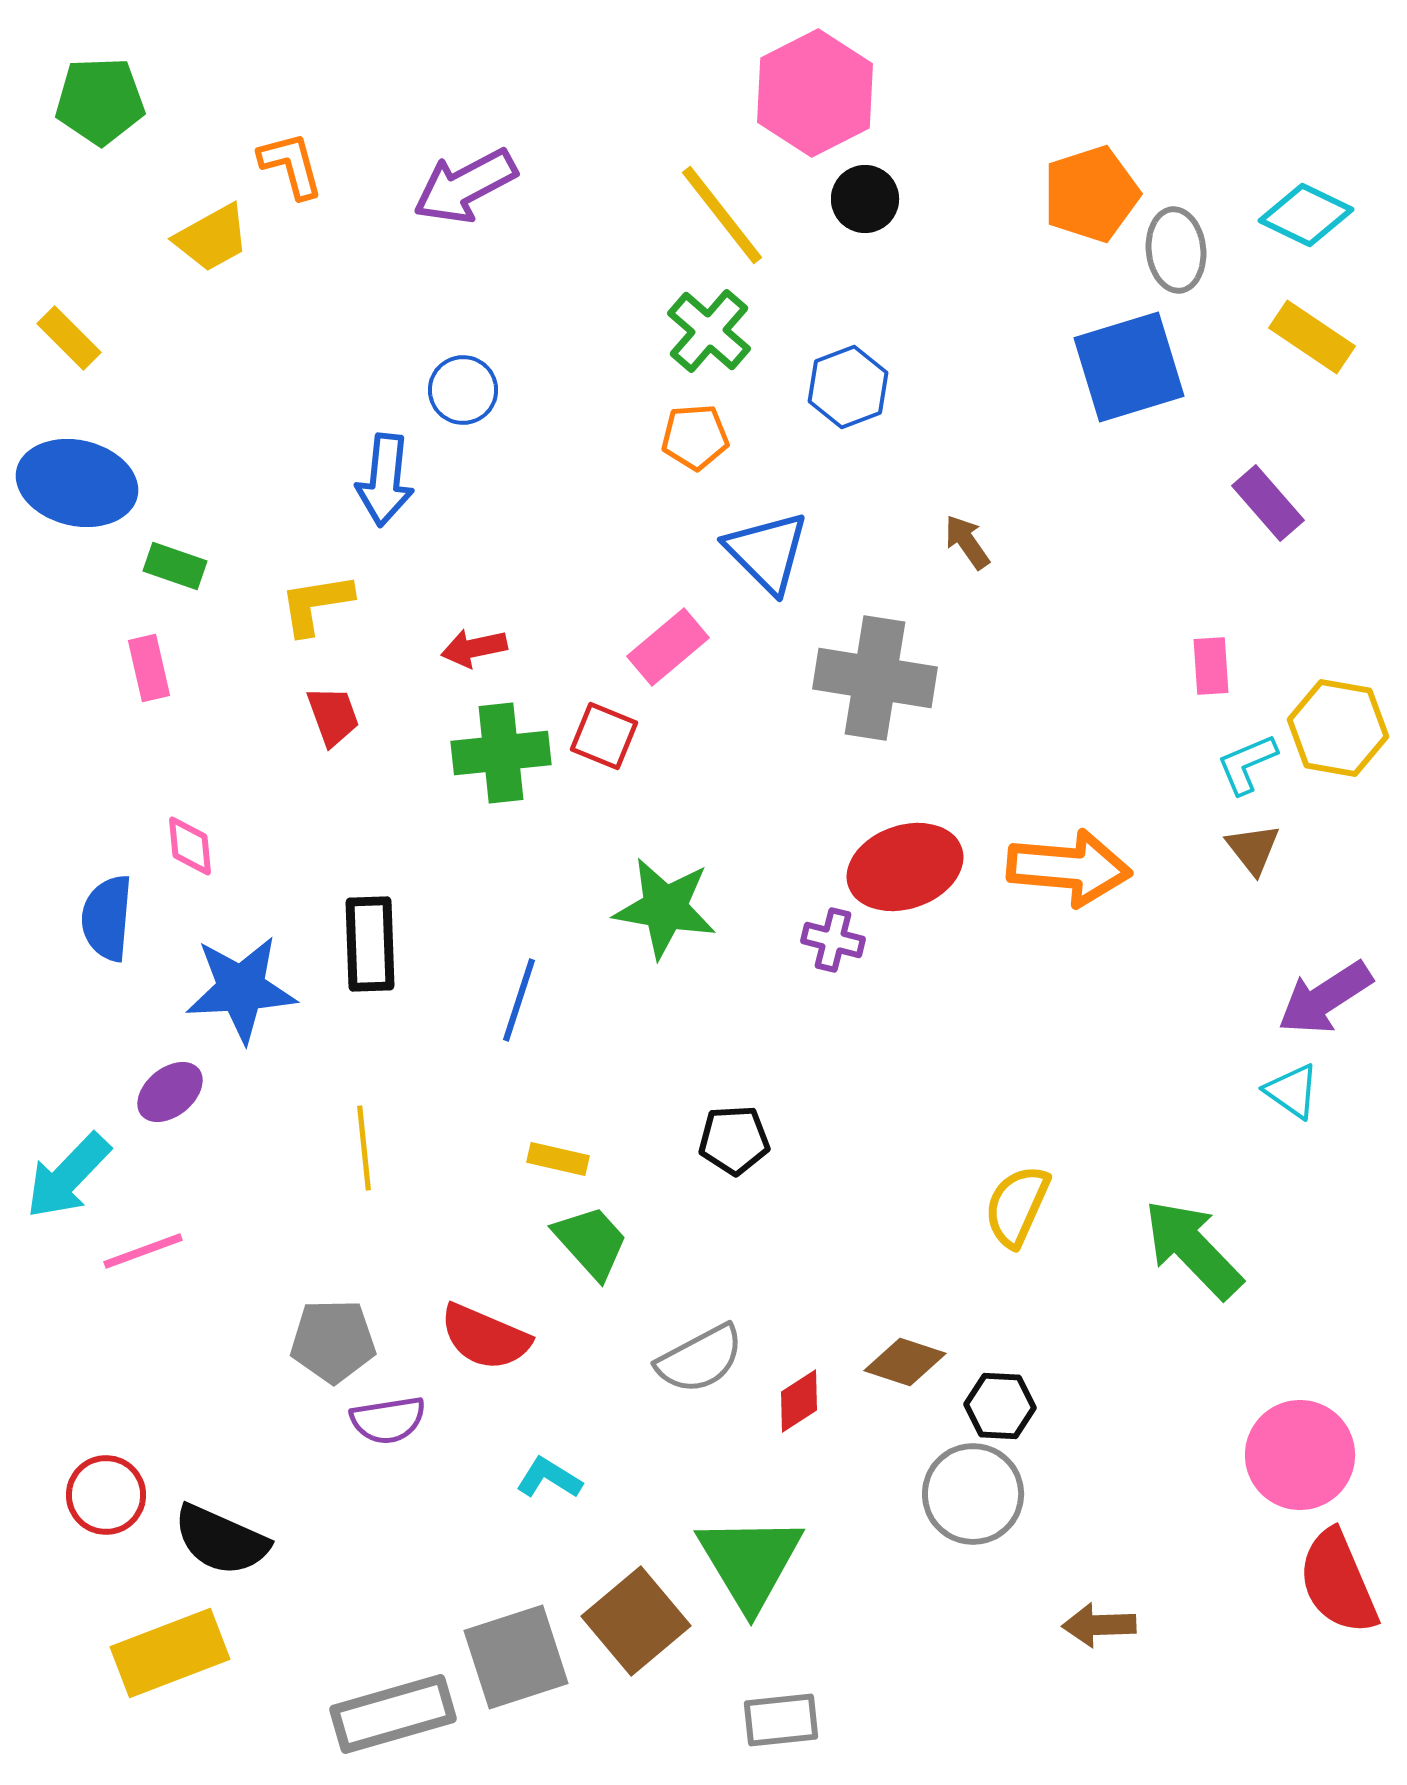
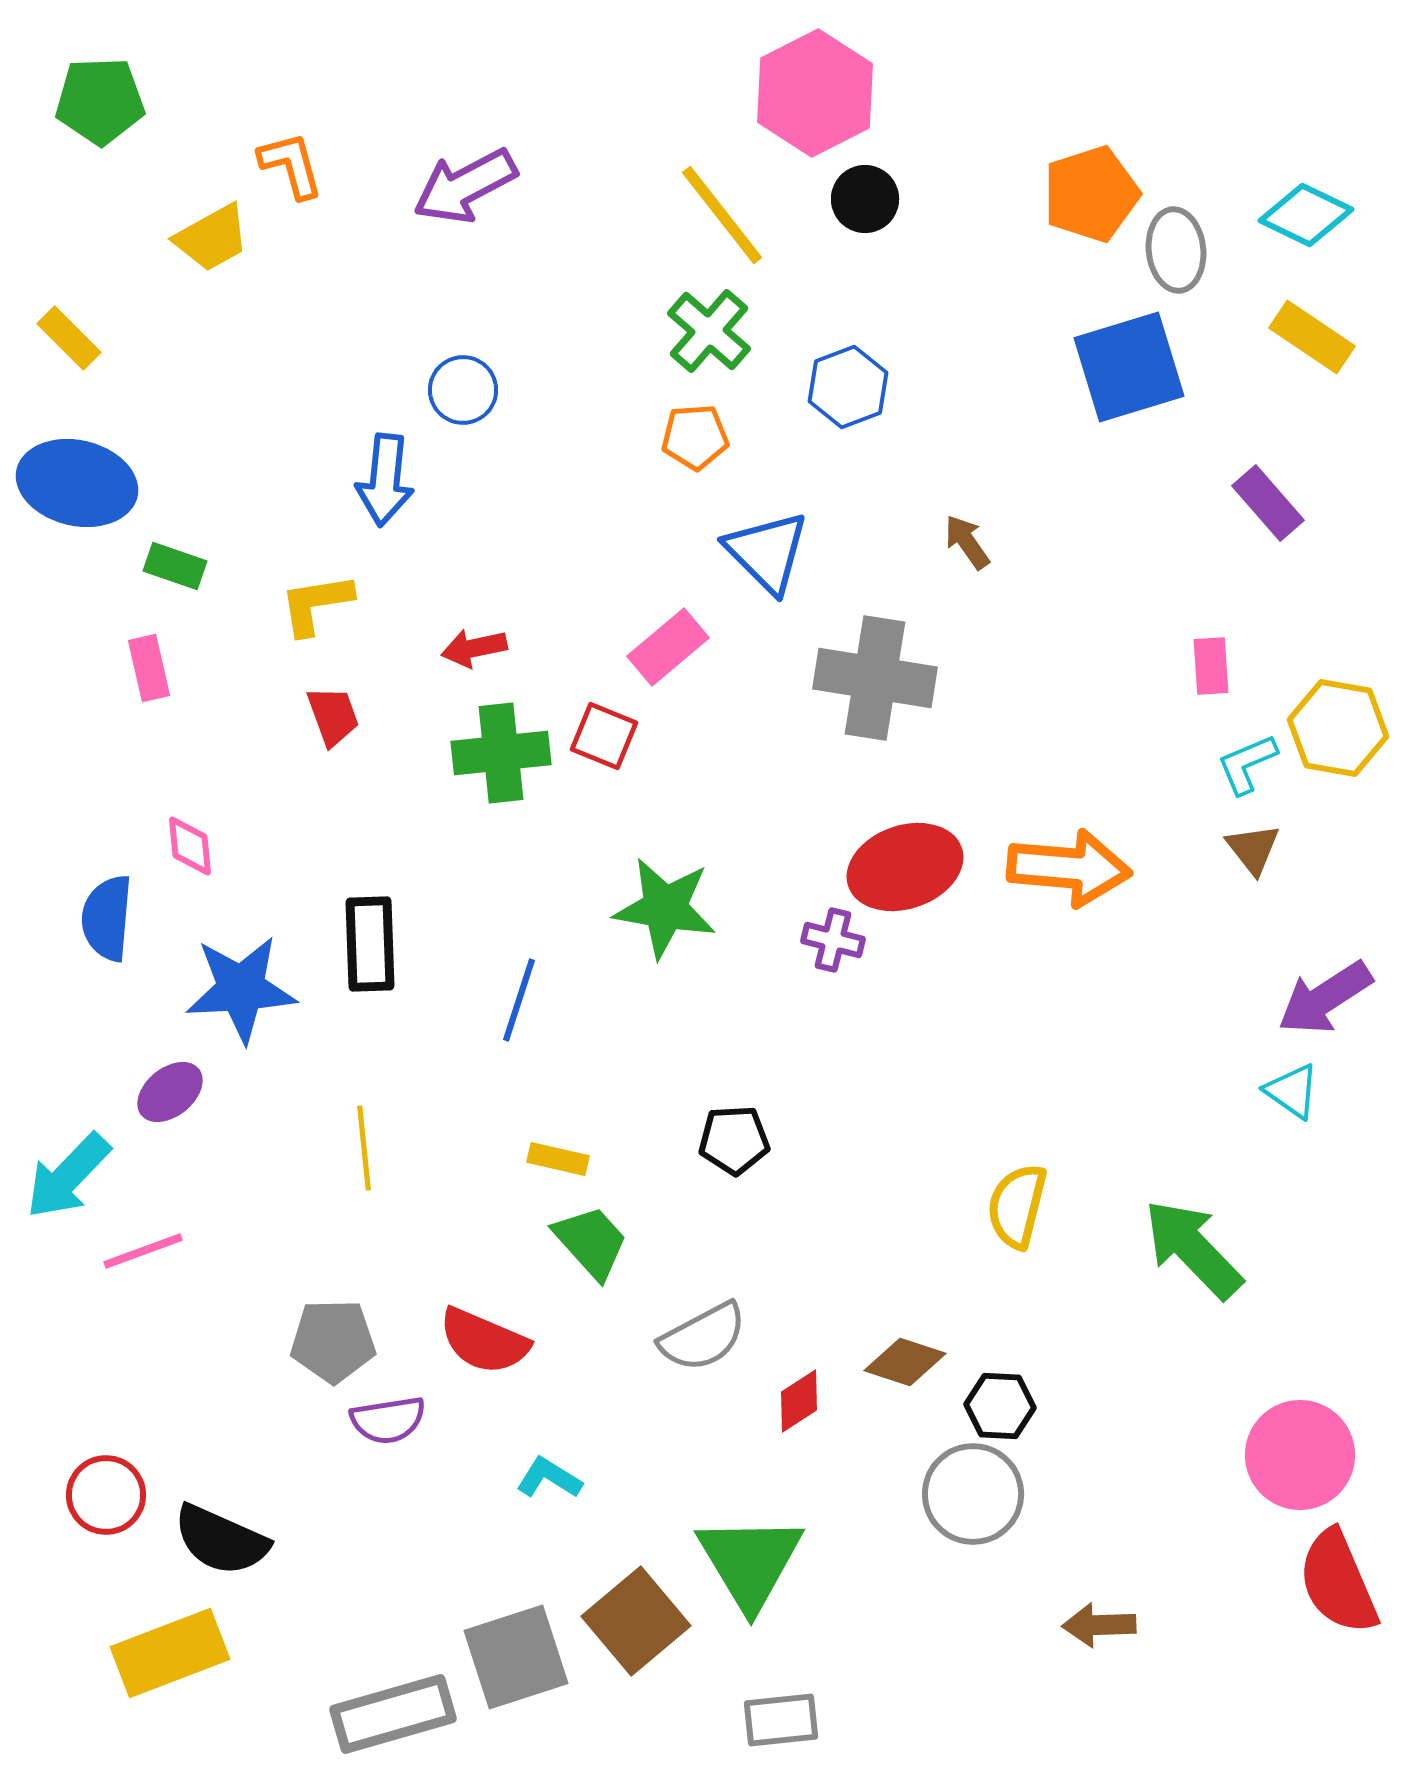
yellow semicircle at (1017, 1206): rotated 10 degrees counterclockwise
red semicircle at (485, 1337): moved 1 px left, 4 px down
gray semicircle at (700, 1359): moved 3 px right, 22 px up
